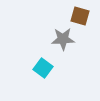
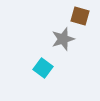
gray star: rotated 15 degrees counterclockwise
